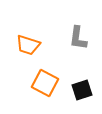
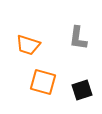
orange square: moved 2 px left, 1 px up; rotated 12 degrees counterclockwise
